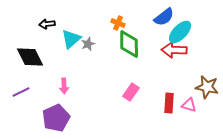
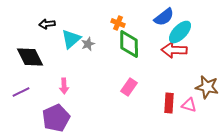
pink rectangle: moved 2 px left, 5 px up
